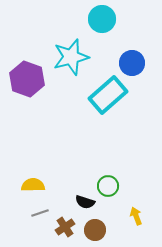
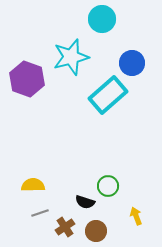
brown circle: moved 1 px right, 1 px down
